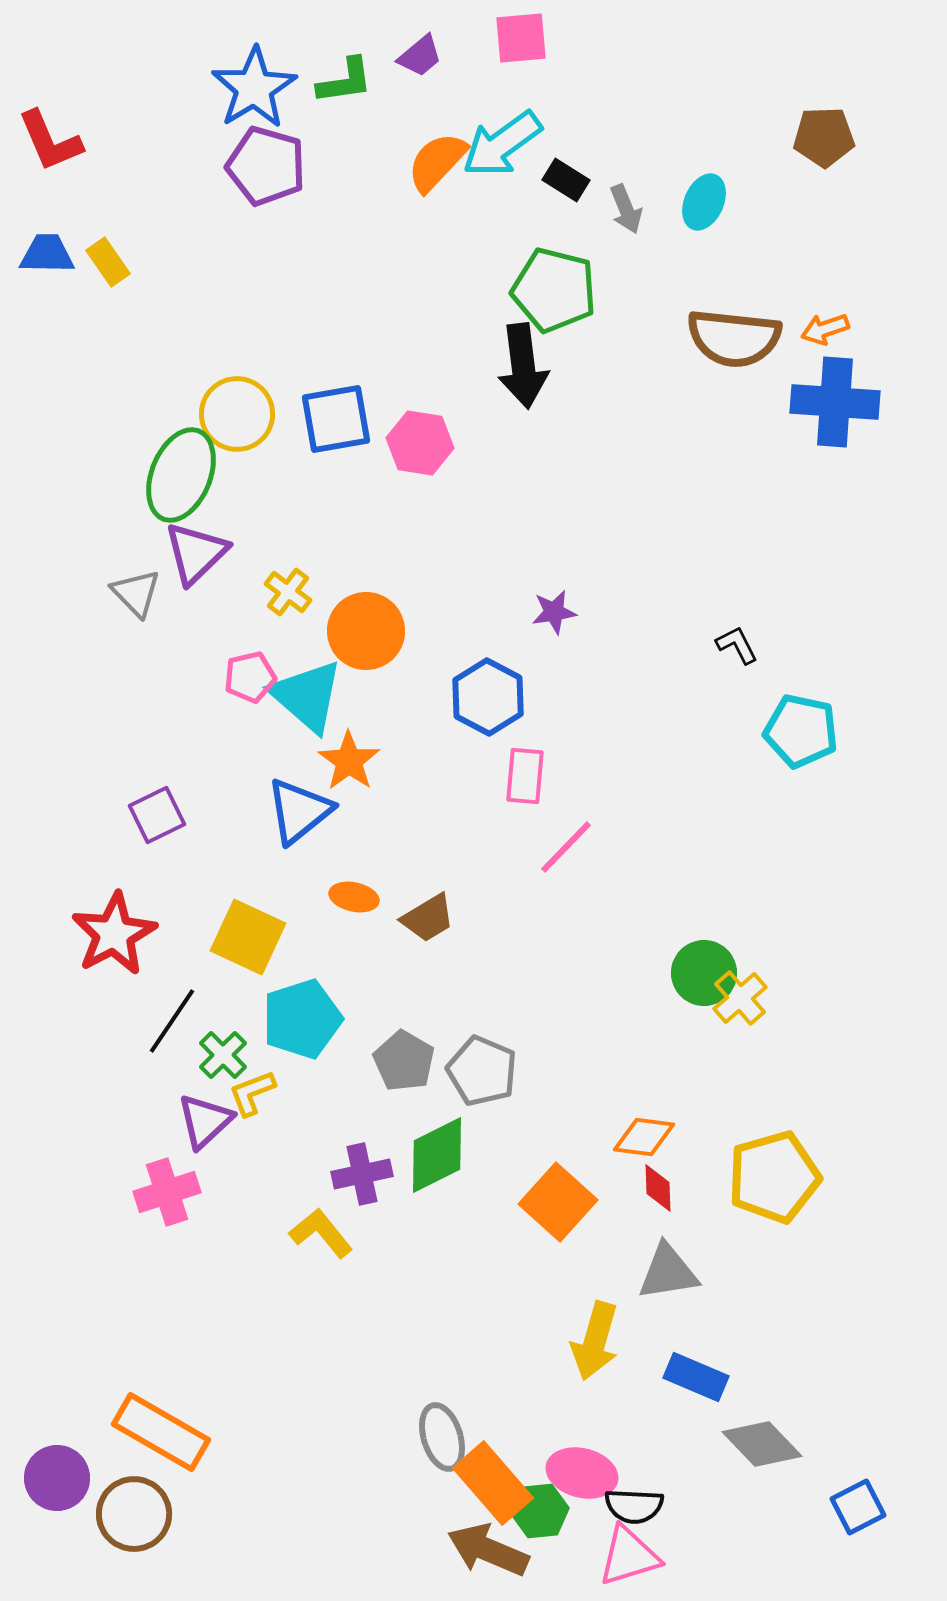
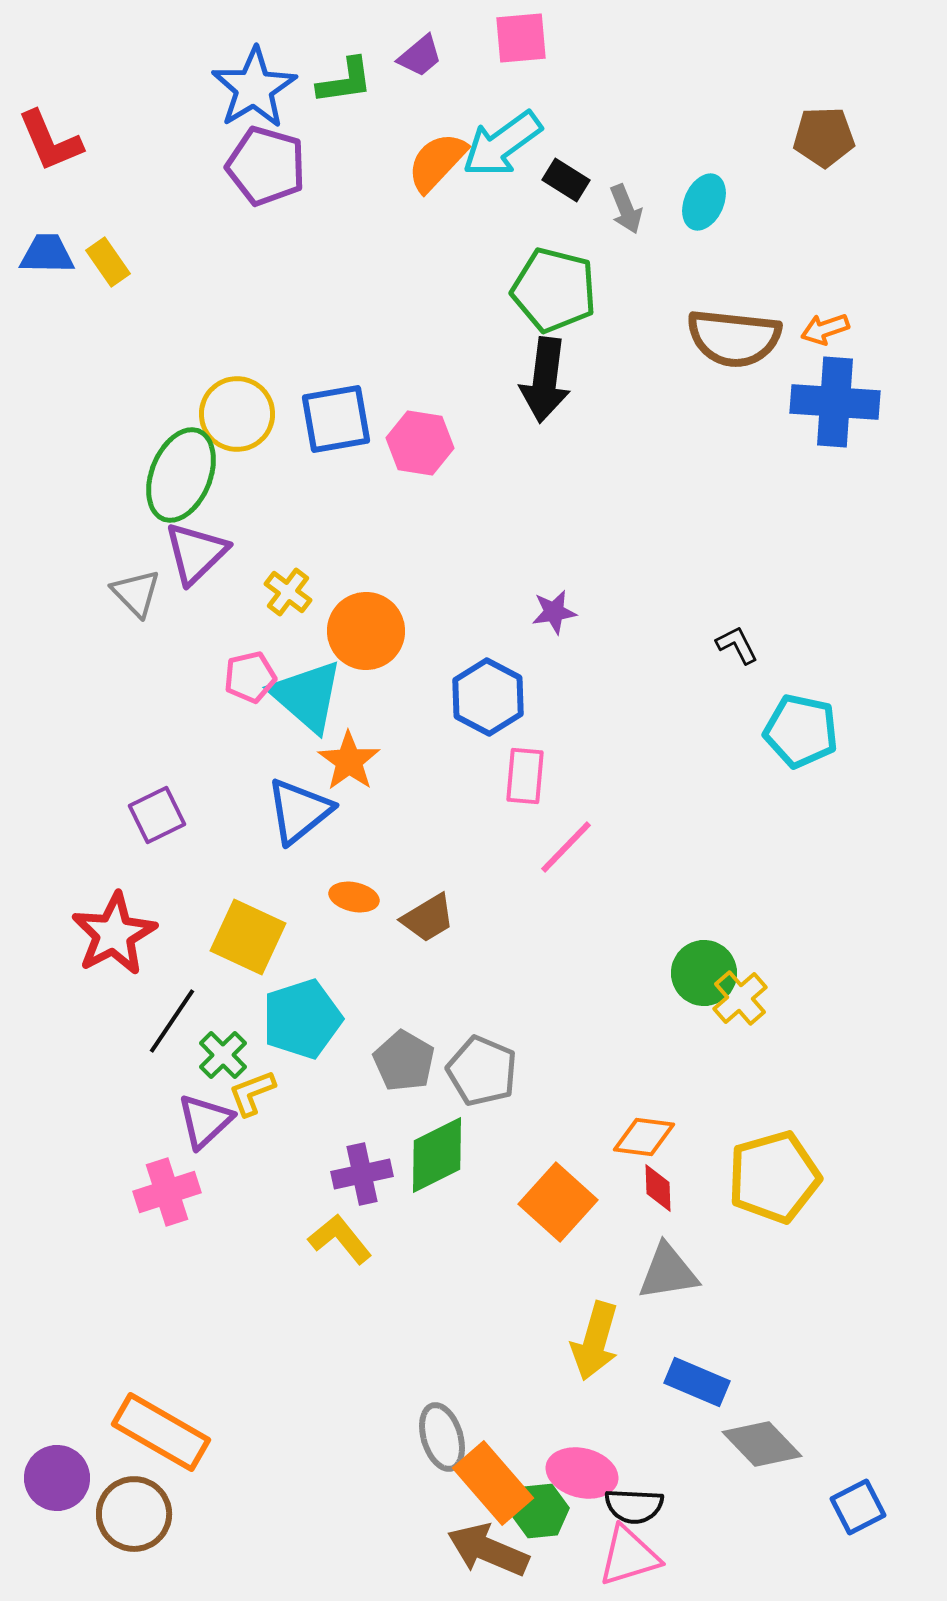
black arrow at (523, 366): moved 22 px right, 14 px down; rotated 14 degrees clockwise
yellow L-shape at (321, 1233): moved 19 px right, 6 px down
blue rectangle at (696, 1377): moved 1 px right, 5 px down
